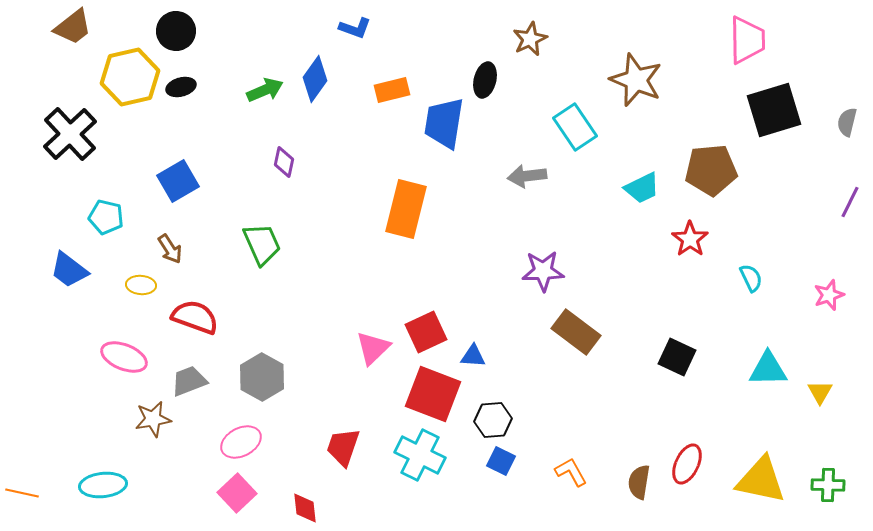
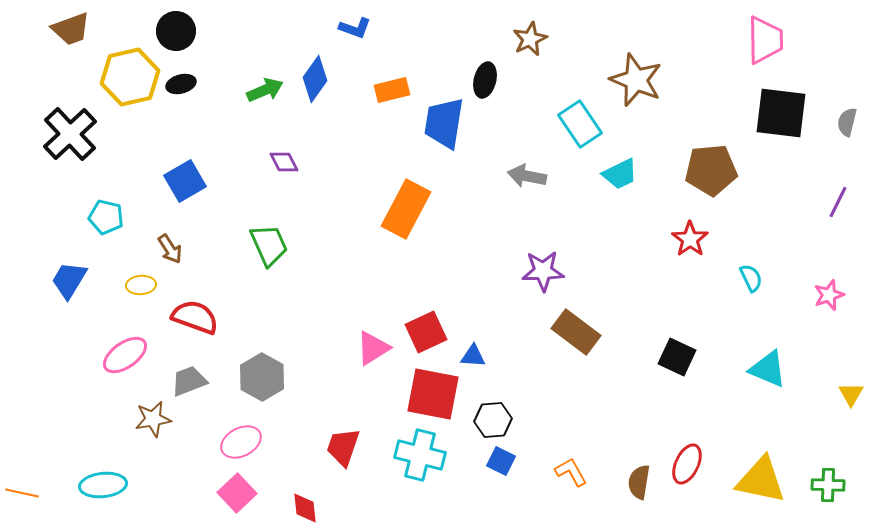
brown trapezoid at (73, 27): moved 2 px left, 2 px down; rotated 18 degrees clockwise
pink trapezoid at (747, 40): moved 18 px right
black ellipse at (181, 87): moved 3 px up
black square at (774, 110): moved 7 px right, 3 px down; rotated 24 degrees clockwise
cyan rectangle at (575, 127): moved 5 px right, 3 px up
purple diamond at (284, 162): rotated 40 degrees counterclockwise
gray arrow at (527, 176): rotated 18 degrees clockwise
blue square at (178, 181): moved 7 px right
cyan trapezoid at (642, 188): moved 22 px left, 14 px up
purple line at (850, 202): moved 12 px left
orange rectangle at (406, 209): rotated 14 degrees clockwise
green trapezoid at (262, 244): moved 7 px right, 1 px down
blue trapezoid at (69, 270): moved 10 px down; rotated 84 degrees clockwise
yellow ellipse at (141, 285): rotated 8 degrees counterclockwise
pink triangle at (373, 348): rotated 12 degrees clockwise
pink ellipse at (124, 357): moved 1 px right, 2 px up; rotated 57 degrees counterclockwise
cyan triangle at (768, 369): rotated 24 degrees clockwise
yellow triangle at (820, 392): moved 31 px right, 2 px down
red square at (433, 394): rotated 10 degrees counterclockwise
cyan cross at (420, 455): rotated 12 degrees counterclockwise
